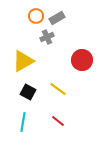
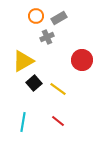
gray rectangle: moved 2 px right
black square: moved 6 px right, 9 px up; rotated 21 degrees clockwise
